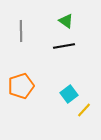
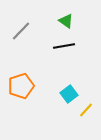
gray line: rotated 45 degrees clockwise
yellow line: moved 2 px right
